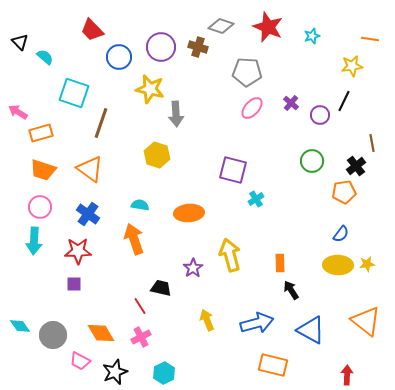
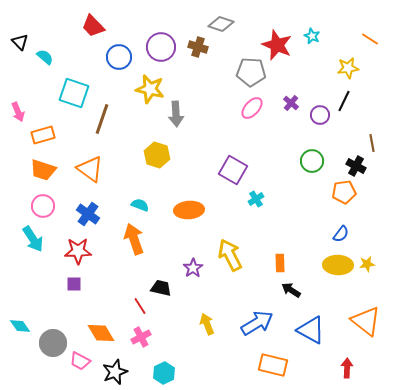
gray diamond at (221, 26): moved 2 px up
red star at (268, 27): moved 9 px right, 18 px down
red trapezoid at (92, 30): moved 1 px right, 4 px up
cyan star at (312, 36): rotated 28 degrees counterclockwise
orange line at (370, 39): rotated 24 degrees clockwise
yellow star at (352, 66): moved 4 px left, 2 px down
gray pentagon at (247, 72): moved 4 px right
pink arrow at (18, 112): rotated 144 degrees counterclockwise
brown line at (101, 123): moved 1 px right, 4 px up
orange rectangle at (41, 133): moved 2 px right, 2 px down
black cross at (356, 166): rotated 24 degrees counterclockwise
purple square at (233, 170): rotated 16 degrees clockwise
cyan semicircle at (140, 205): rotated 12 degrees clockwise
pink circle at (40, 207): moved 3 px right, 1 px up
orange ellipse at (189, 213): moved 3 px up
cyan arrow at (34, 241): moved 1 px left, 2 px up; rotated 36 degrees counterclockwise
yellow arrow at (230, 255): rotated 12 degrees counterclockwise
black arrow at (291, 290): rotated 24 degrees counterclockwise
yellow arrow at (207, 320): moved 4 px down
blue arrow at (257, 323): rotated 16 degrees counterclockwise
gray circle at (53, 335): moved 8 px down
red arrow at (347, 375): moved 7 px up
